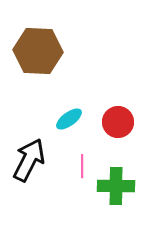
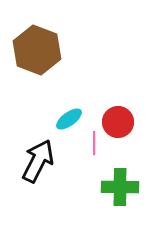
brown hexagon: moved 1 px left, 1 px up; rotated 18 degrees clockwise
black arrow: moved 9 px right, 1 px down
pink line: moved 12 px right, 23 px up
green cross: moved 4 px right, 1 px down
